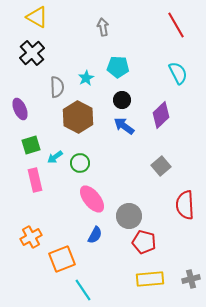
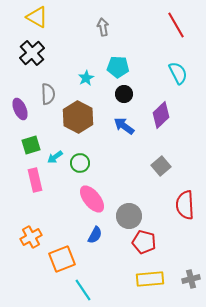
gray semicircle: moved 9 px left, 7 px down
black circle: moved 2 px right, 6 px up
